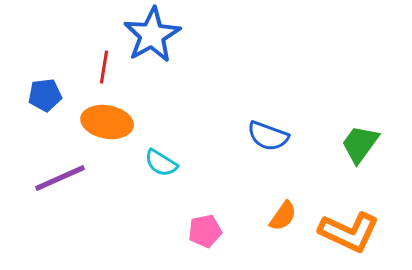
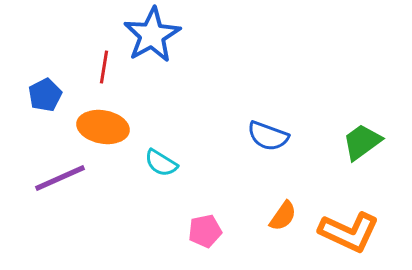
blue pentagon: rotated 20 degrees counterclockwise
orange ellipse: moved 4 px left, 5 px down
green trapezoid: moved 2 px right, 2 px up; rotated 18 degrees clockwise
